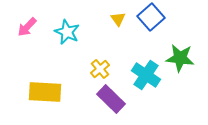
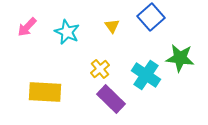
yellow triangle: moved 6 px left, 7 px down
